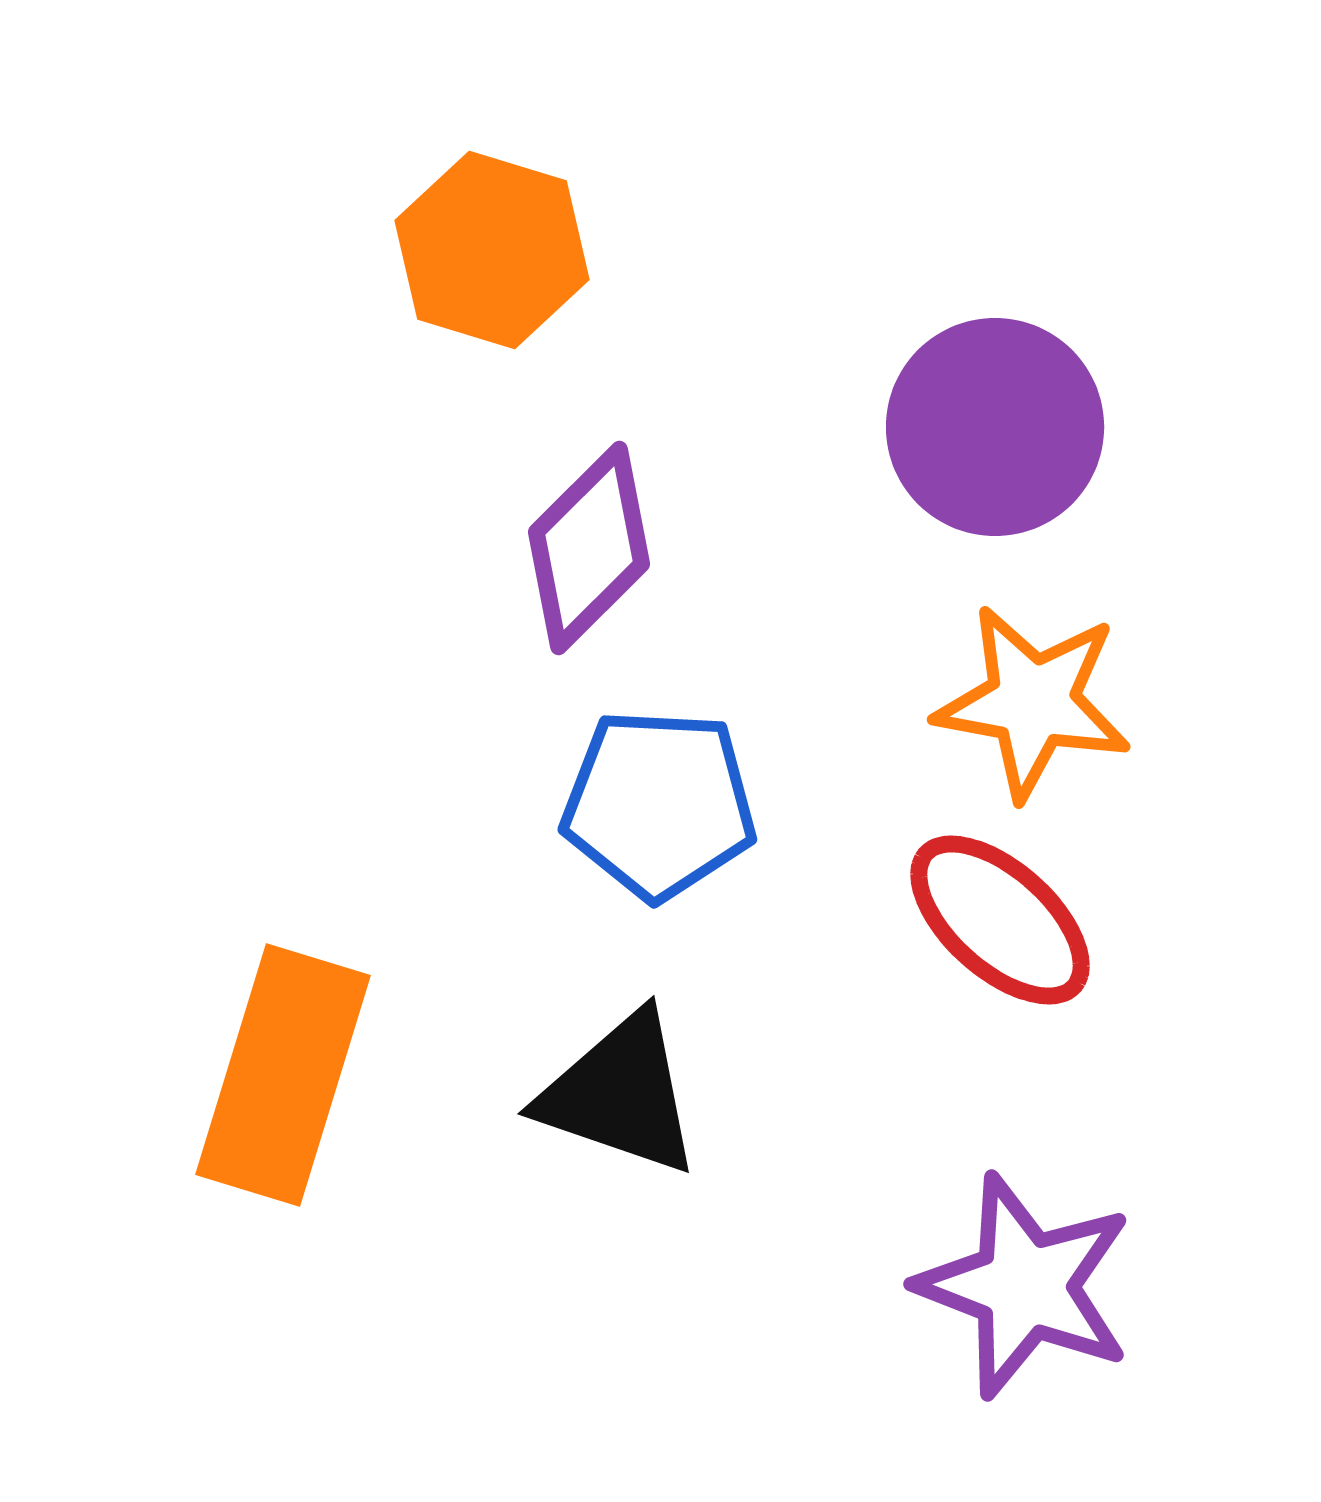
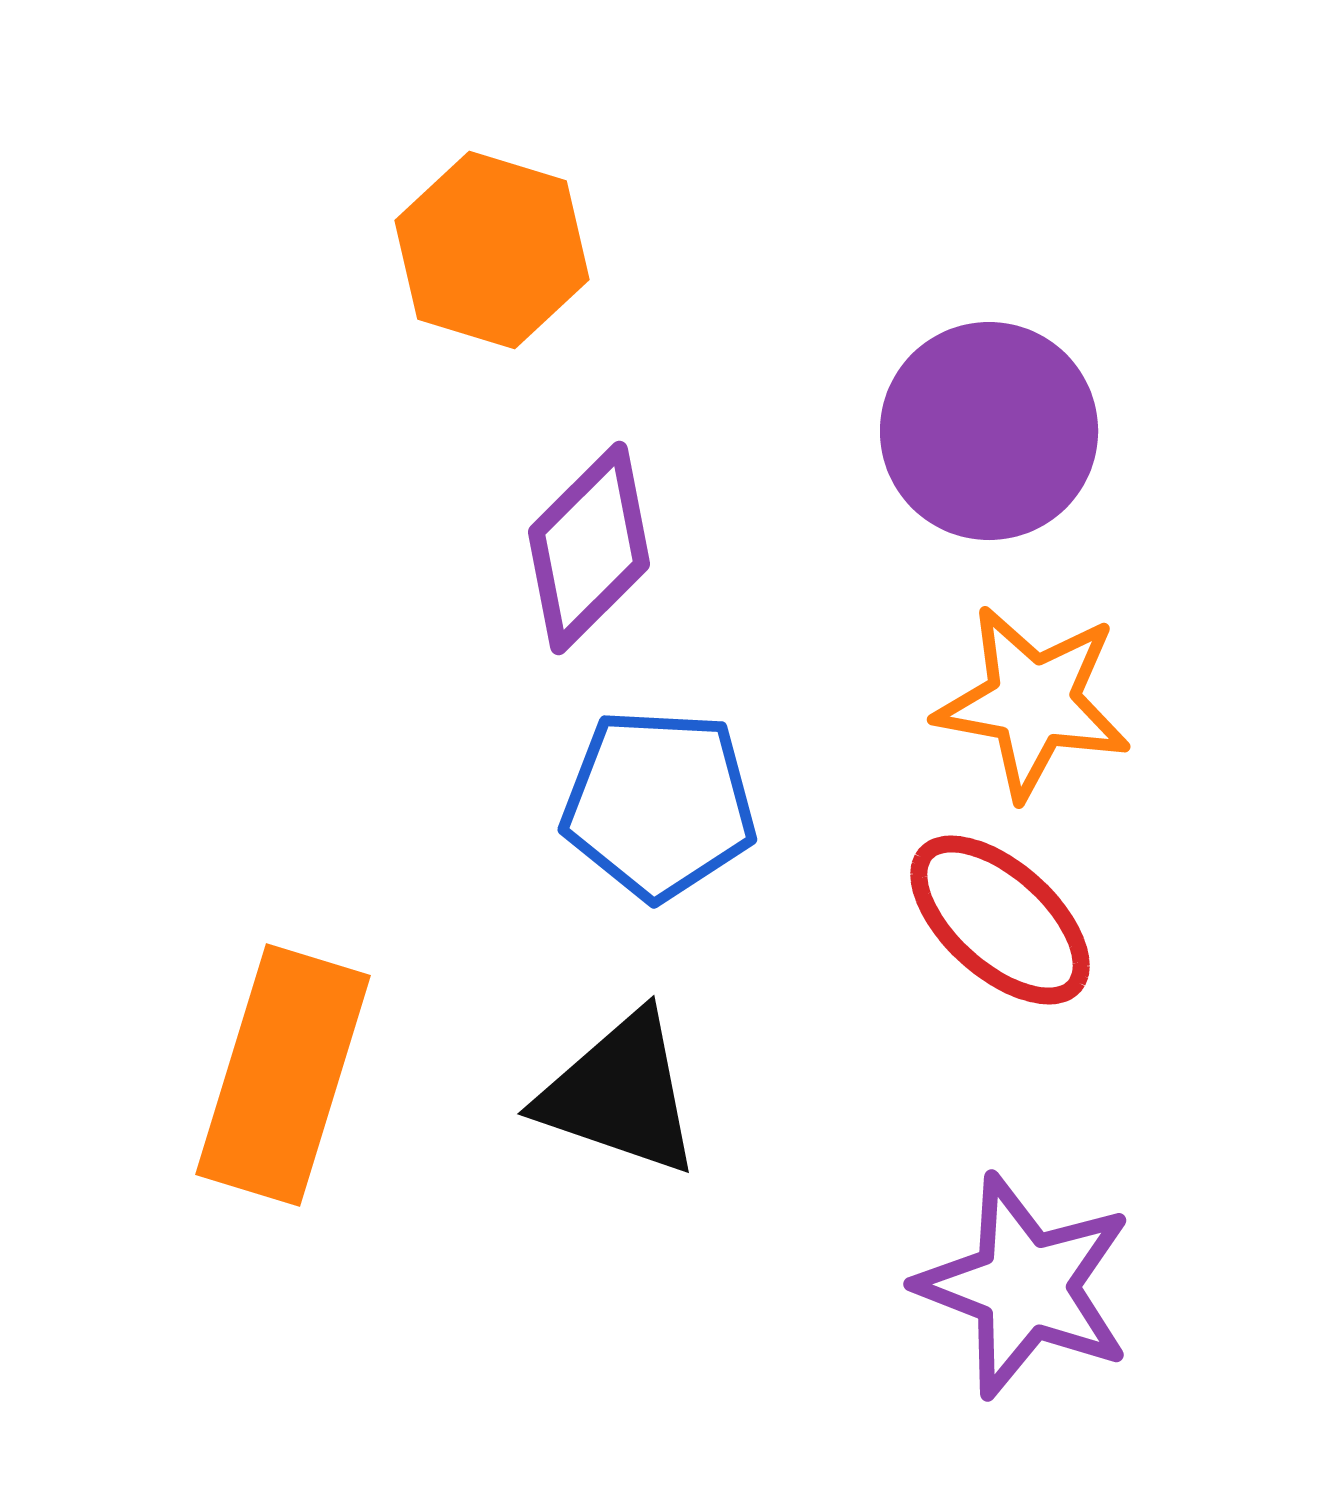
purple circle: moved 6 px left, 4 px down
